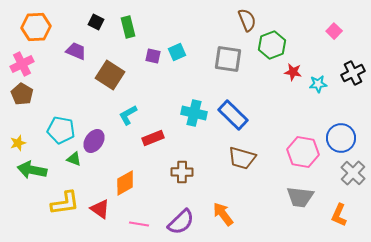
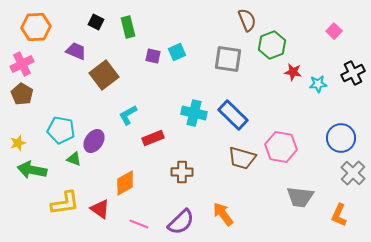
brown square: moved 6 px left; rotated 20 degrees clockwise
pink hexagon: moved 22 px left, 5 px up
pink line: rotated 12 degrees clockwise
